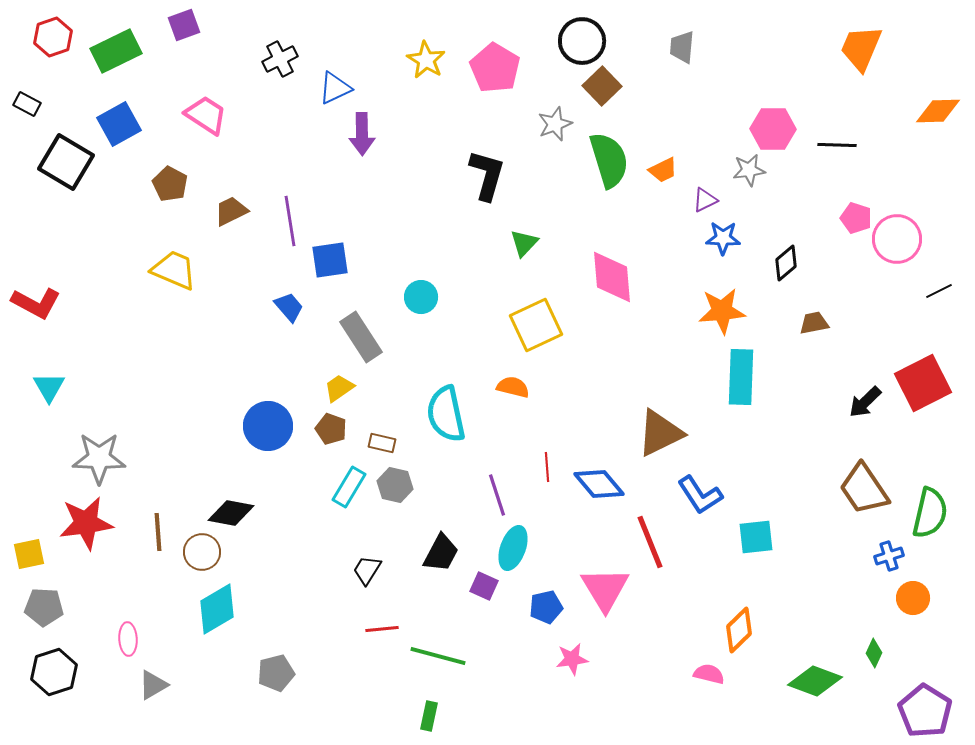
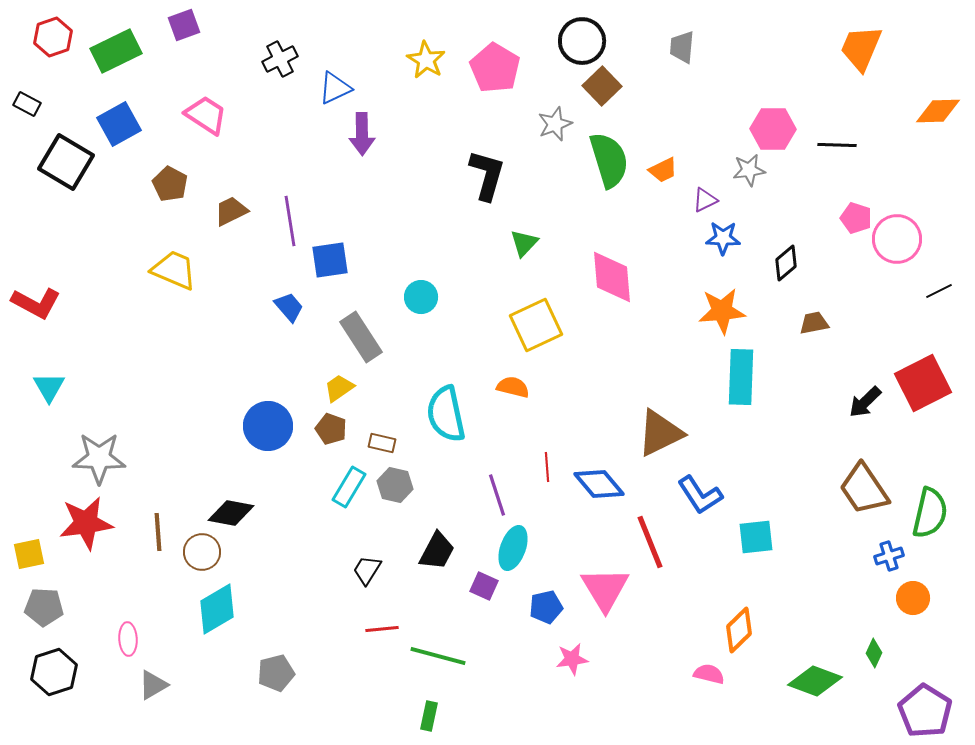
black trapezoid at (441, 553): moved 4 px left, 2 px up
